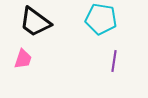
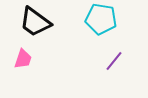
purple line: rotated 30 degrees clockwise
